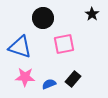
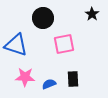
blue triangle: moved 4 px left, 2 px up
black rectangle: rotated 42 degrees counterclockwise
